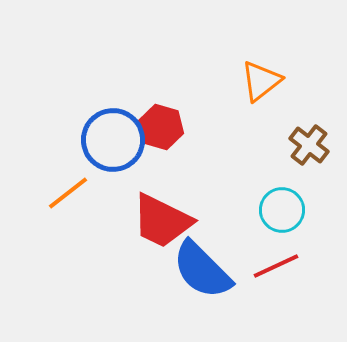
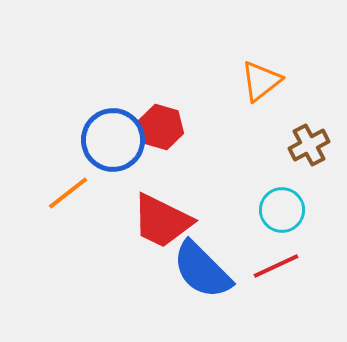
brown cross: rotated 24 degrees clockwise
